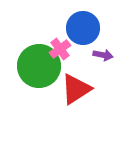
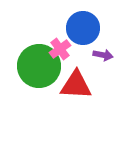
red triangle: moved 4 px up; rotated 36 degrees clockwise
